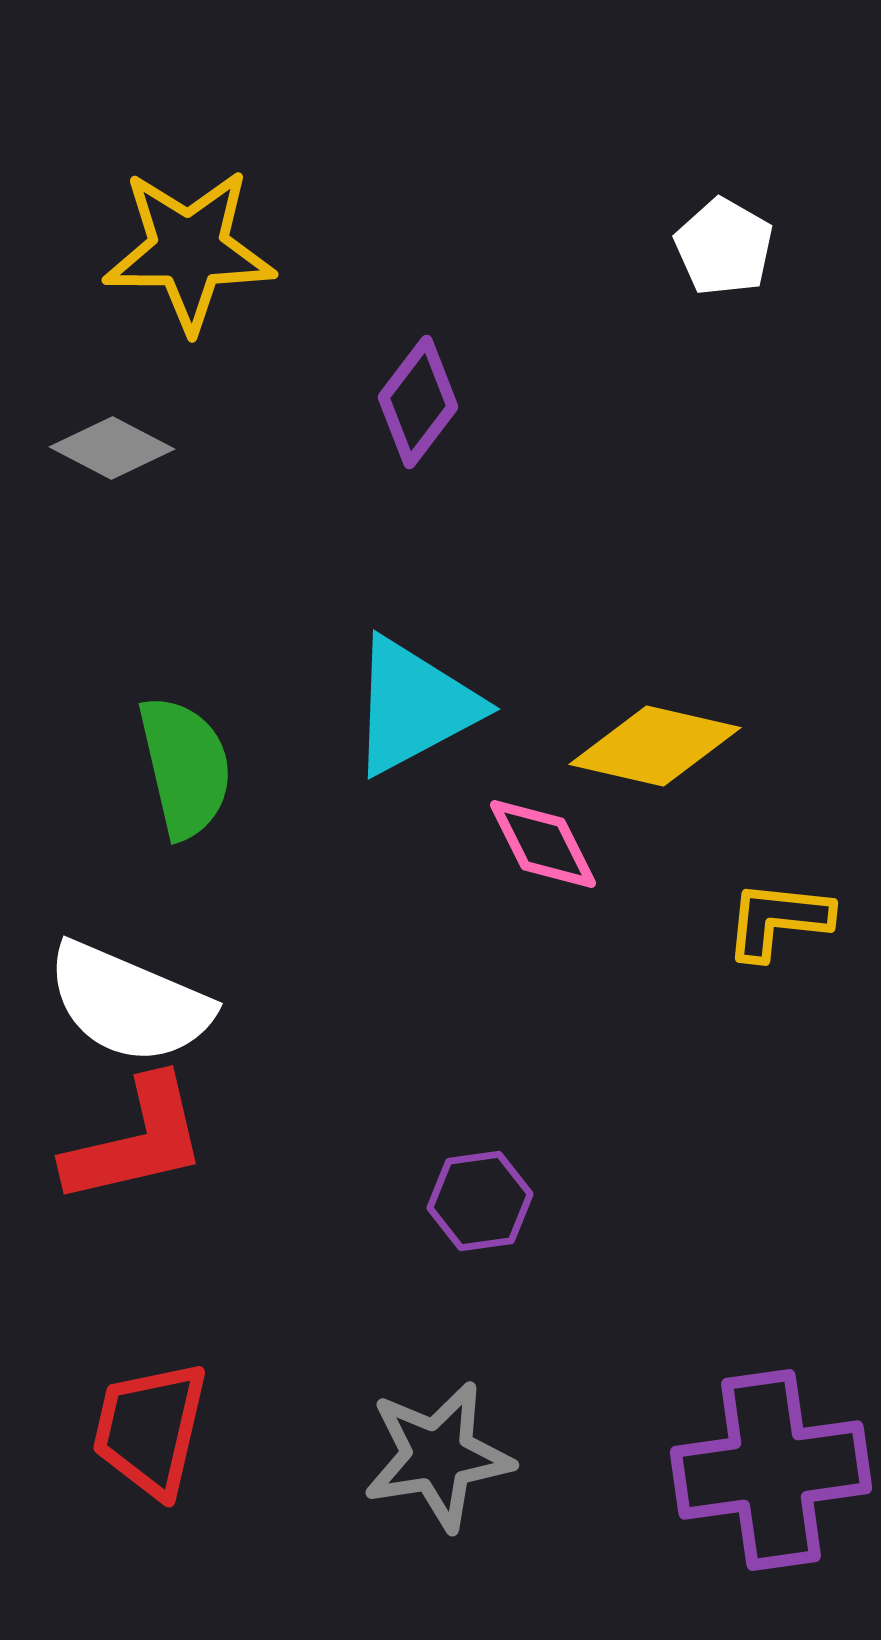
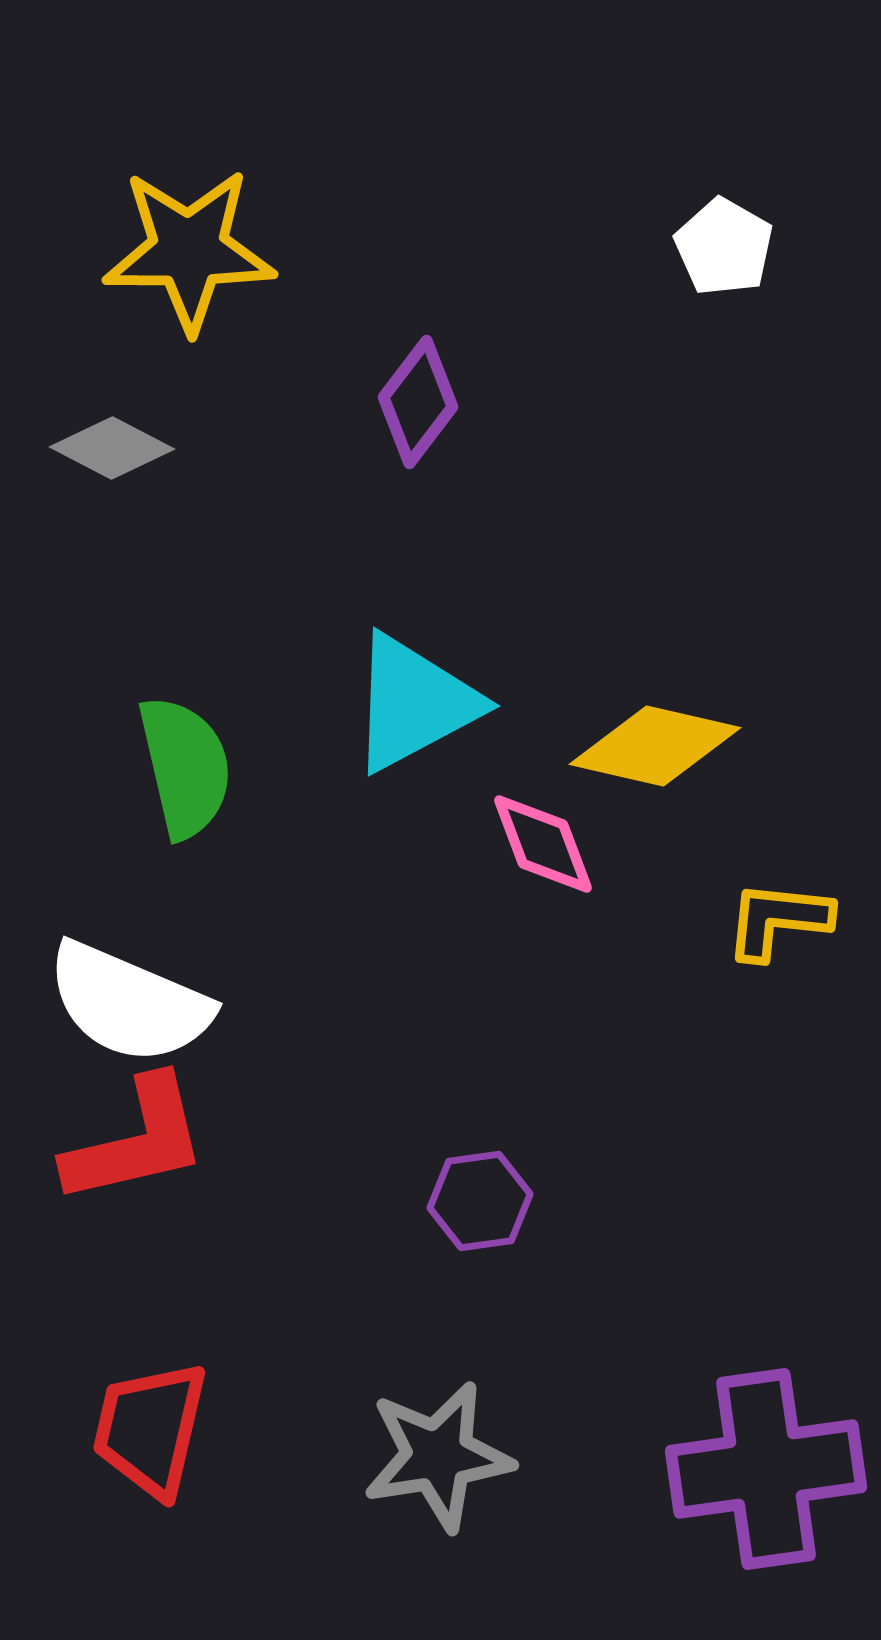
cyan triangle: moved 3 px up
pink diamond: rotated 6 degrees clockwise
purple cross: moved 5 px left, 1 px up
